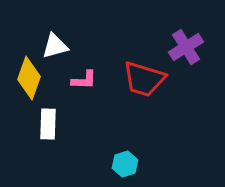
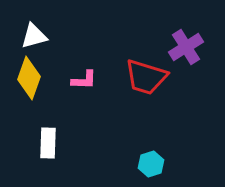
white triangle: moved 21 px left, 10 px up
red trapezoid: moved 2 px right, 2 px up
white rectangle: moved 19 px down
cyan hexagon: moved 26 px right
